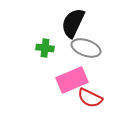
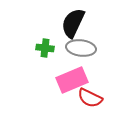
gray ellipse: moved 5 px left; rotated 12 degrees counterclockwise
